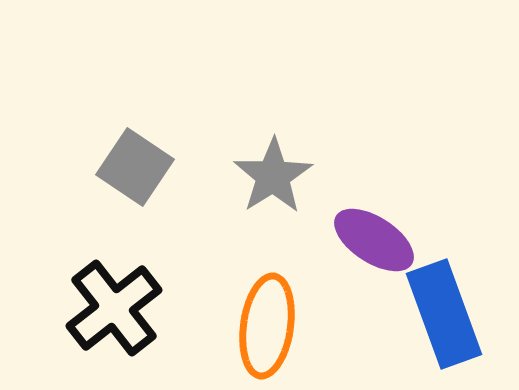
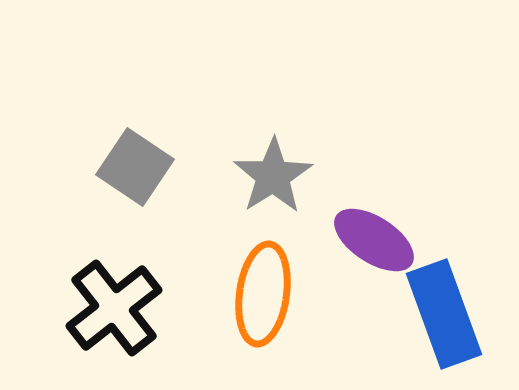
orange ellipse: moved 4 px left, 32 px up
